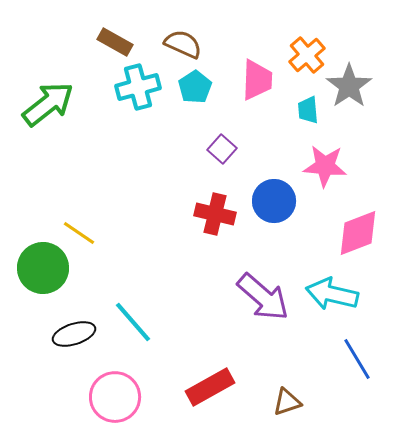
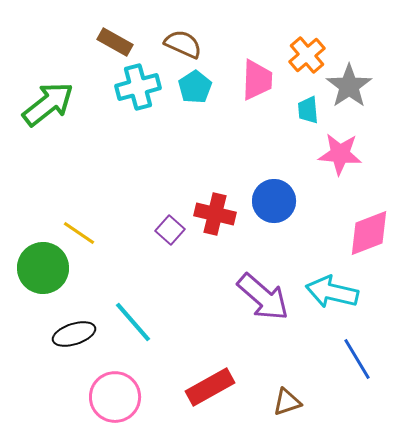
purple square: moved 52 px left, 81 px down
pink star: moved 15 px right, 12 px up
pink diamond: moved 11 px right
cyan arrow: moved 2 px up
